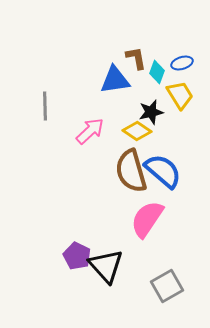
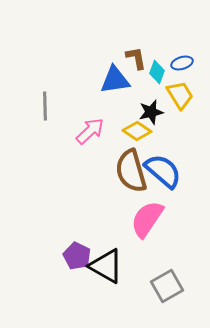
black triangle: rotated 18 degrees counterclockwise
